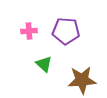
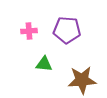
purple pentagon: moved 1 px right, 1 px up
green triangle: rotated 36 degrees counterclockwise
